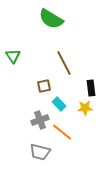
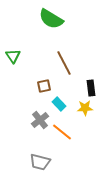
gray cross: rotated 18 degrees counterclockwise
gray trapezoid: moved 10 px down
